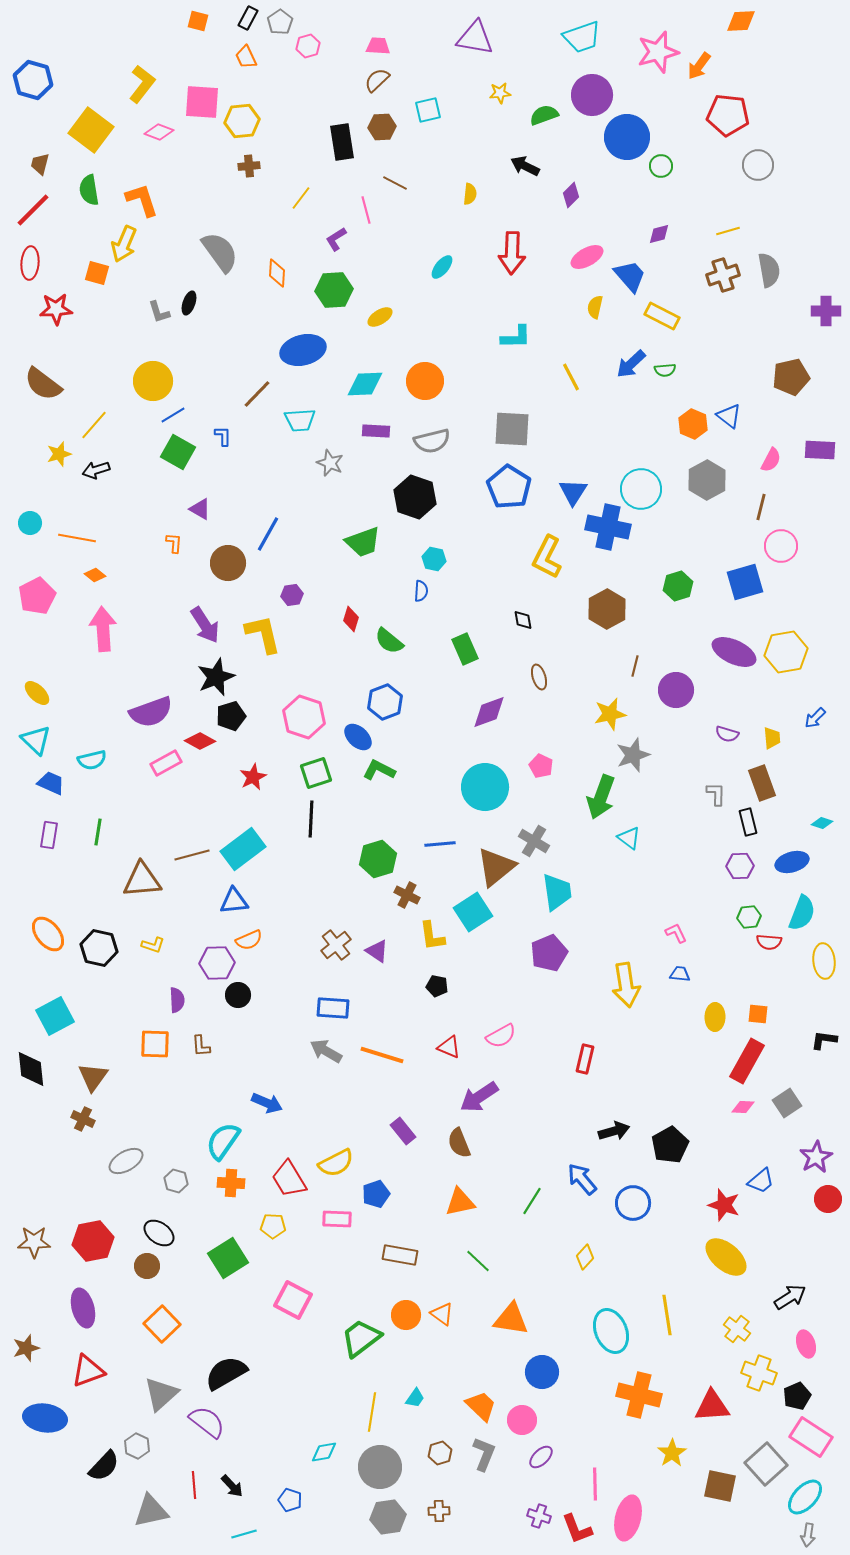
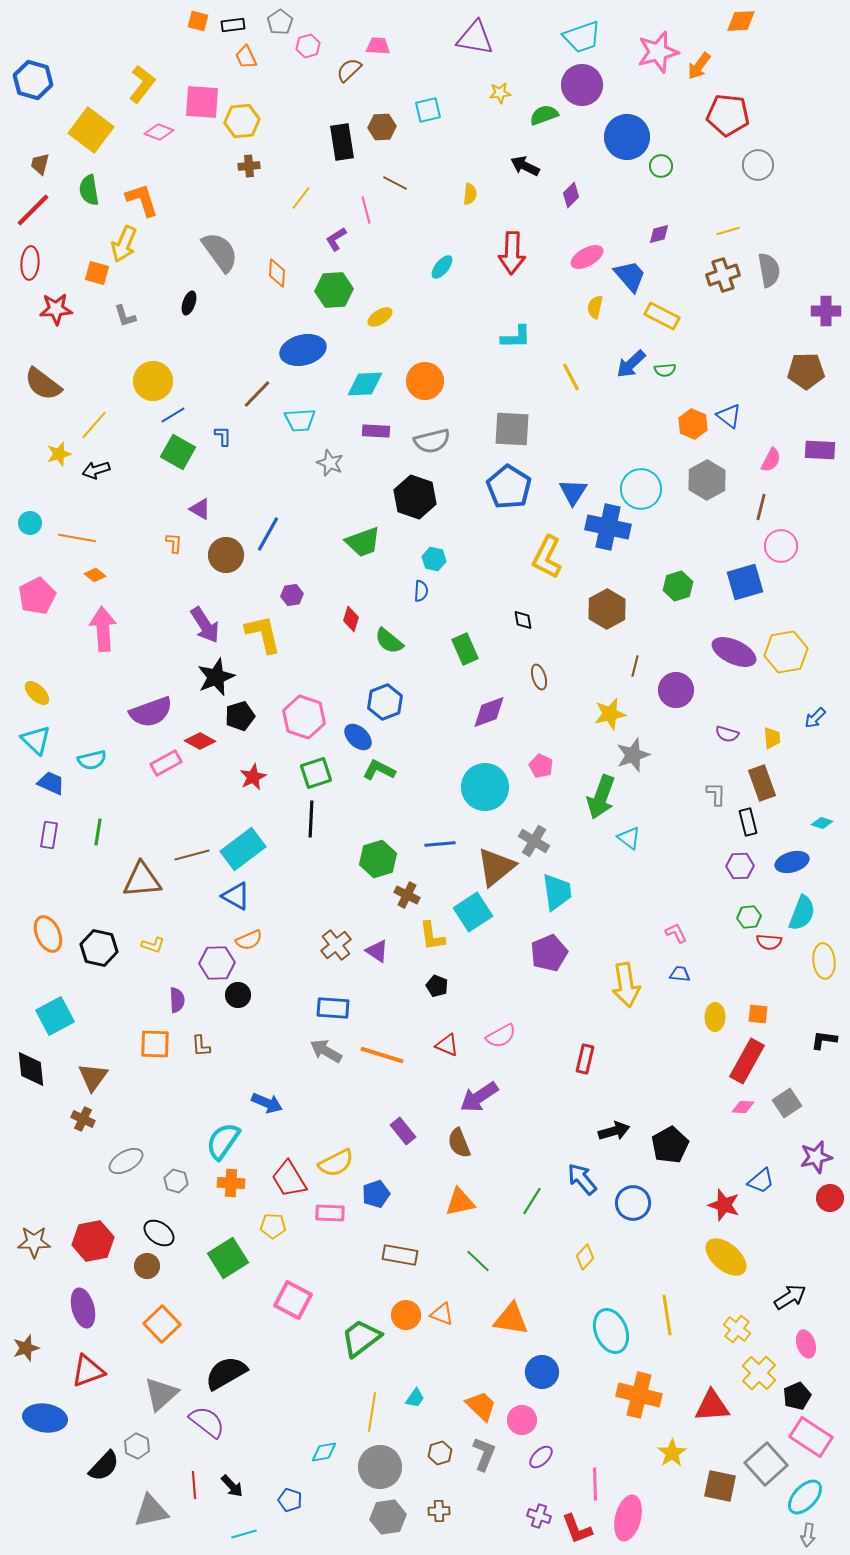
black rectangle at (248, 18): moved 15 px left, 7 px down; rotated 55 degrees clockwise
brown semicircle at (377, 80): moved 28 px left, 10 px up
purple circle at (592, 95): moved 10 px left, 10 px up
gray L-shape at (159, 312): moved 34 px left, 4 px down
brown pentagon at (791, 377): moved 15 px right, 6 px up; rotated 12 degrees clockwise
brown circle at (228, 563): moved 2 px left, 8 px up
black pentagon at (231, 716): moved 9 px right
blue triangle at (234, 901): moved 2 px right, 5 px up; rotated 36 degrees clockwise
orange ellipse at (48, 934): rotated 15 degrees clockwise
black pentagon at (437, 986): rotated 10 degrees clockwise
red triangle at (449, 1047): moved 2 px left, 2 px up
purple star at (816, 1157): rotated 16 degrees clockwise
red circle at (828, 1199): moved 2 px right, 1 px up
pink rectangle at (337, 1219): moved 7 px left, 6 px up
orange triangle at (442, 1314): rotated 15 degrees counterclockwise
yellow cross at (759, 1373): rotated 24 degrees clockwise
